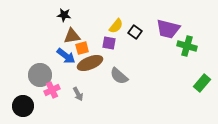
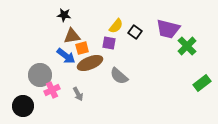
green cross: rotated 30 degrees clockwise
green rectangle: rotated 12 degrees clockwise
